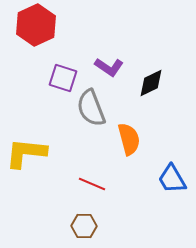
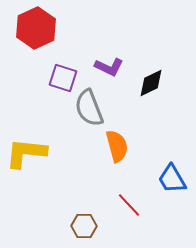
red hexagon: moved 3 px down
purple L-shape: rotated 8 degrees counterclockwise
gray semicircle: moved 2 px left
orange semicircle: moved 12 px left, 7 px down
red line: moved 37 px right, 21 px down; rotated 24 degrees clockwise
